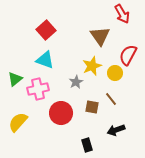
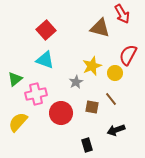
brown triangle: moved 8 px up; rotated 40 degrees counterclockwise
pink cross: moved 2 px left, 5 px down
